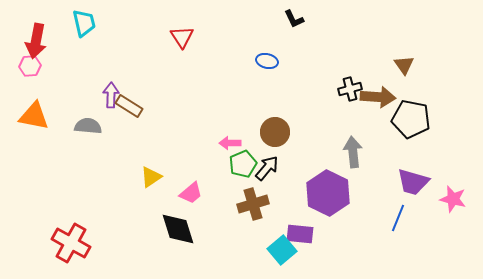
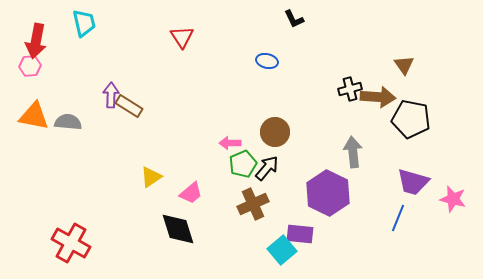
gray semicircle: moved 20 px left, 4 px up
brown cross: rotated 8 degrees counterclockwise
